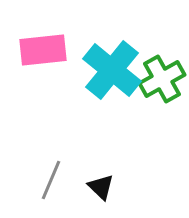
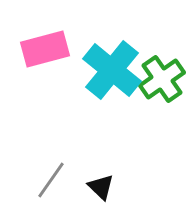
pink rectangle: moved 2 px right, 1 px up; rotated 9 degrees counterclockwise
green cross: rotated 6 degrees counterclockwise
gray line: rotated 12 degrees clockwise
